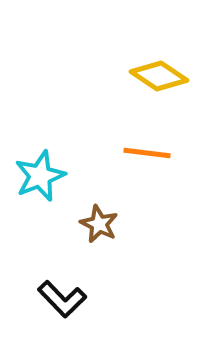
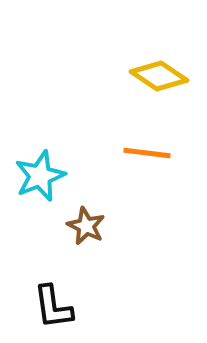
brown star: moved 13 px left, 2 px down
black L-shape: moved 9 px left, 8 px down; rotated 36 degrees clockwise
